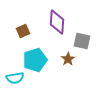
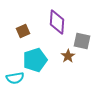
brown star: moved 3 px up
